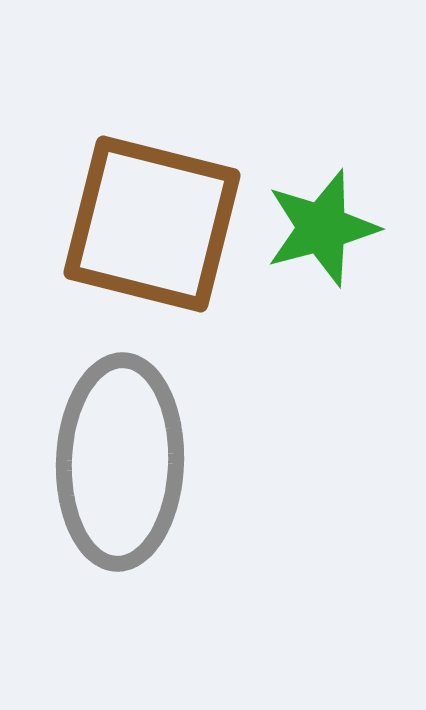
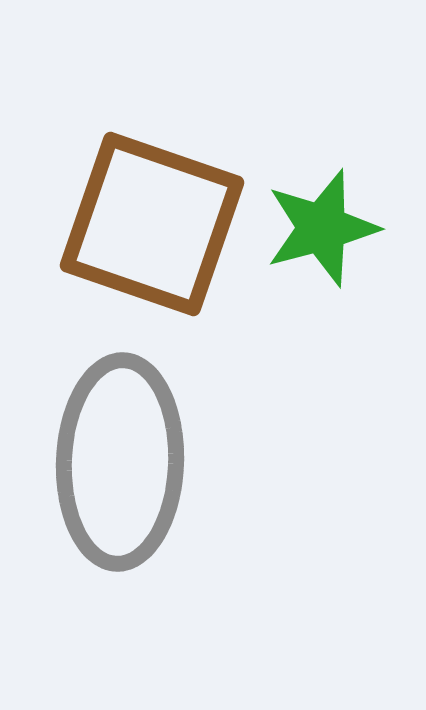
brown square: rotated 5 degrees clockwise
